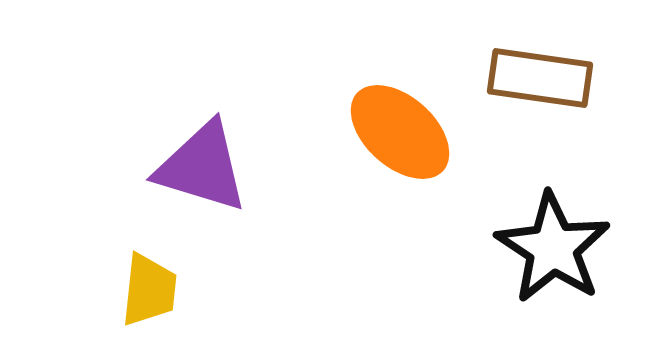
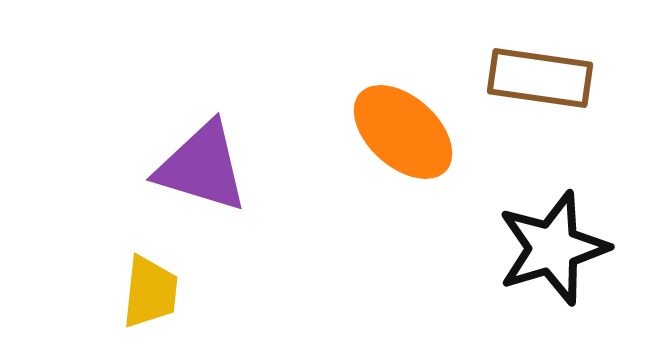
orange ellipse: moved 3 px right
black star: rotated 22 degrees clockwise
yellow trapezoid: moved 1 px right, 2 px down
